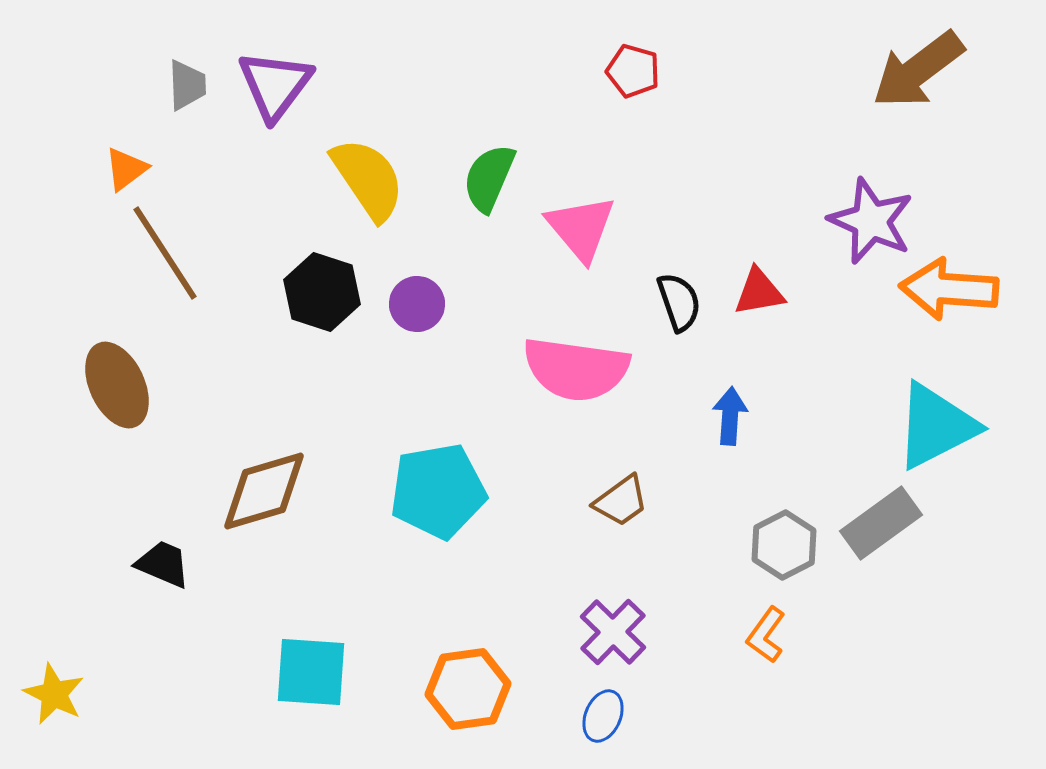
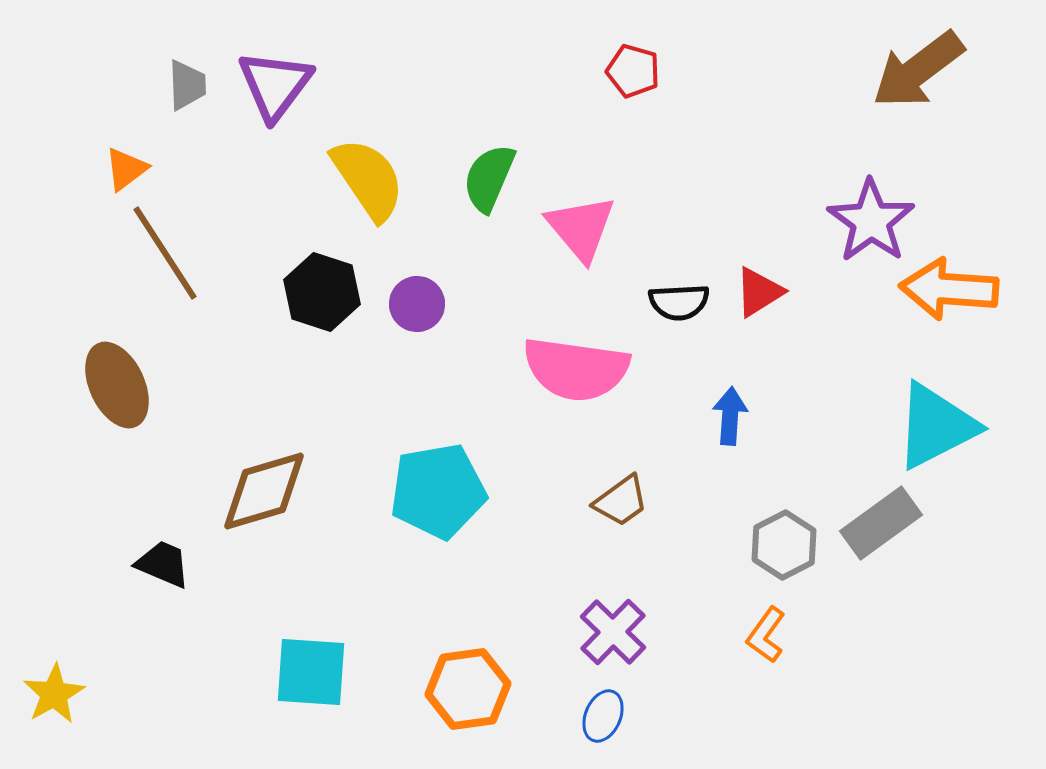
purple star: rotated 12 degrees clockwise
red triangle: rotated 22 degrees counterclockwise
black semicircle: rotated 106 degrees clockwise
yellow star: rotated 16 degrees clockwise
